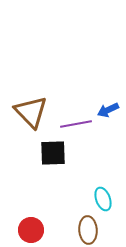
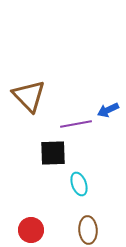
brown triangle: moved 2 px left, 16 px up
cyan ellipse: moved 24 px left, 15 px up
